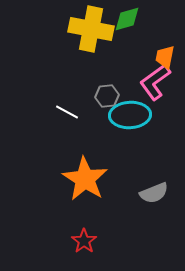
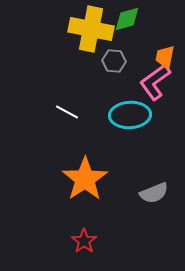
gray hexagon: moved 7 px right, 35 px up; rotated 10 degrees clockwise
orange star: rotated 6 degrees clockwise
